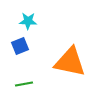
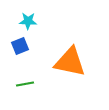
green line: moved 1 px right
